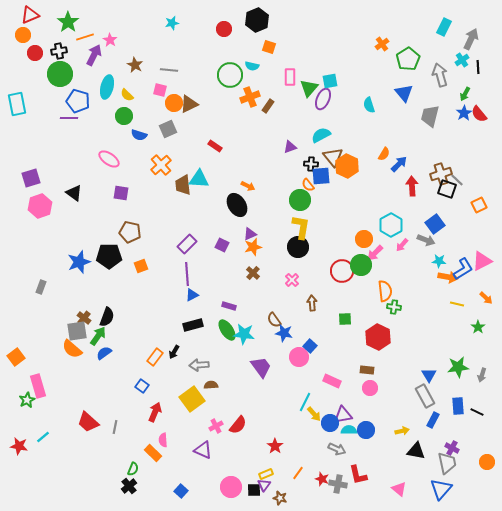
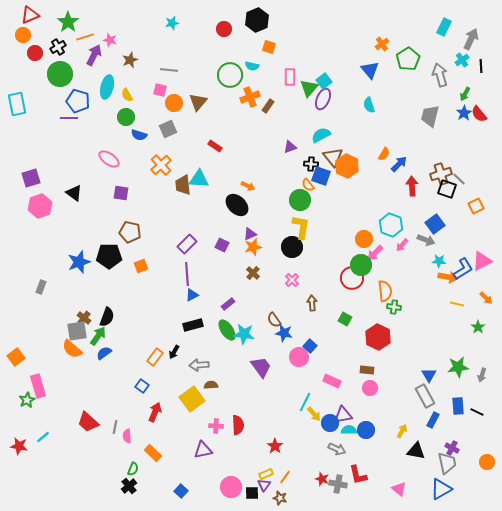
pink star at (110, 40): rotated 16 degrees counterclockwise
black cross at (59, 51): moved 1 px left, 4 px up; rotated 21 degrees counterclockwise
brown star at (135, 65): moved 5 px left, 5 px up; rotated 21 degrees clockwise
black line at (478, 67): moved 3 px right, 1 px up
cyan square at (330, 81): moved 6 px left; rotated 28 degrees counterclockwise
blue triangle at (404, 93): moved 34 px left, 23 px up
yellow semicircle at (127, 95): rotated 16 degrees clockwise
brown triangle at (189, 104): moved 9 px right, 2 px up; rotated 24 degrees counterclockwise
green circle at (124, 116): moved 2 px right, 1 px down
blue square at (321, 176): rotated 24 degrees clockwise
gray line at (457, 180): moved 2 px right, 1 px up
black ellipse at (237, 205): rotated 15 degrees counterclockwise
orange square at (479, 205): moved 3 px left, 1 px down
cyan hexagon at (391, 225): rotated 10 degrees counterclockwise
black circle at (298, 247): moved 6 px left
red circle at (342, 271): moved 10 px right, 7 px down
purple rectangle at (229, 306): moved 1 px left, 2 px up; rotated 56 degrees counterclockwise
green square at (345, 319): rotated 32 degrees clockwise
red semicircle at (238, 425): rotated 42 degrees counterclockwise
pink cross at (216, 426): rotated 32 degrees clockwise
yellow arrow at (402, 431): rotated 48 degrees counterclockwise
pink semicircle at (163, 440): moved 36 px left, 4 px up
purple triangle at (203, 450): rotated 36 degrees counterclockwise
orange line at (298, 473): moved 13 px left, 4 px down
blue triangle at (441, 489): rotated 20 degrees clockwise
black square at (254, 490): moved 2 px left, 3 px down
